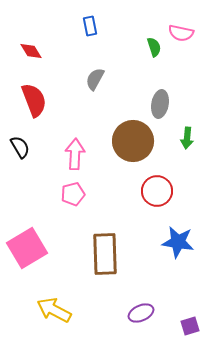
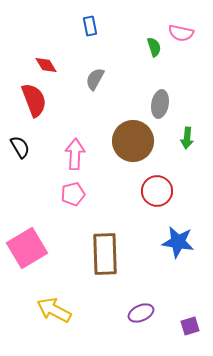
red diamond: moved 15 px right, 14 px down
